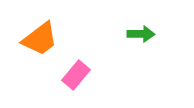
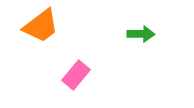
orange trapezoid: moved 1 px right, 13 px up
